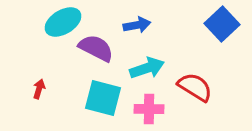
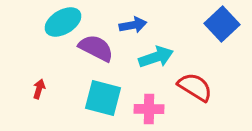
blue arrow: moved 4 px left
cyan arrow: moved 9 px right, 11 px up
